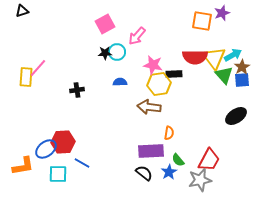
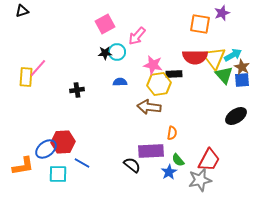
orange square: moved 2 px left, 3 px down
brown star: rotated 14 degrees counterclockwise
orange semicircle: moved 3 px right
black semicircle: moved 12 px left, 8 px up
